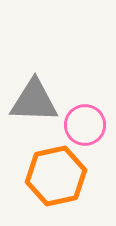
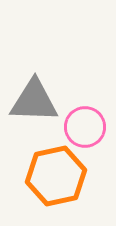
pink circle: moved 2 px down
